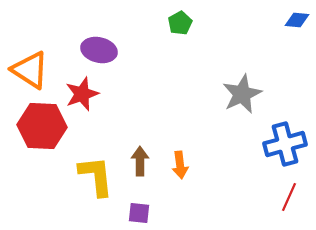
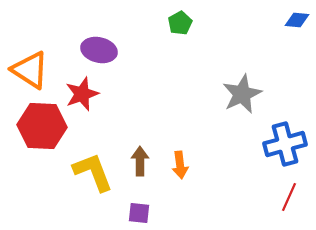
yellow L-shape: moved 3 px left, 4 px up; rotated 15 degrees counterclockwise
